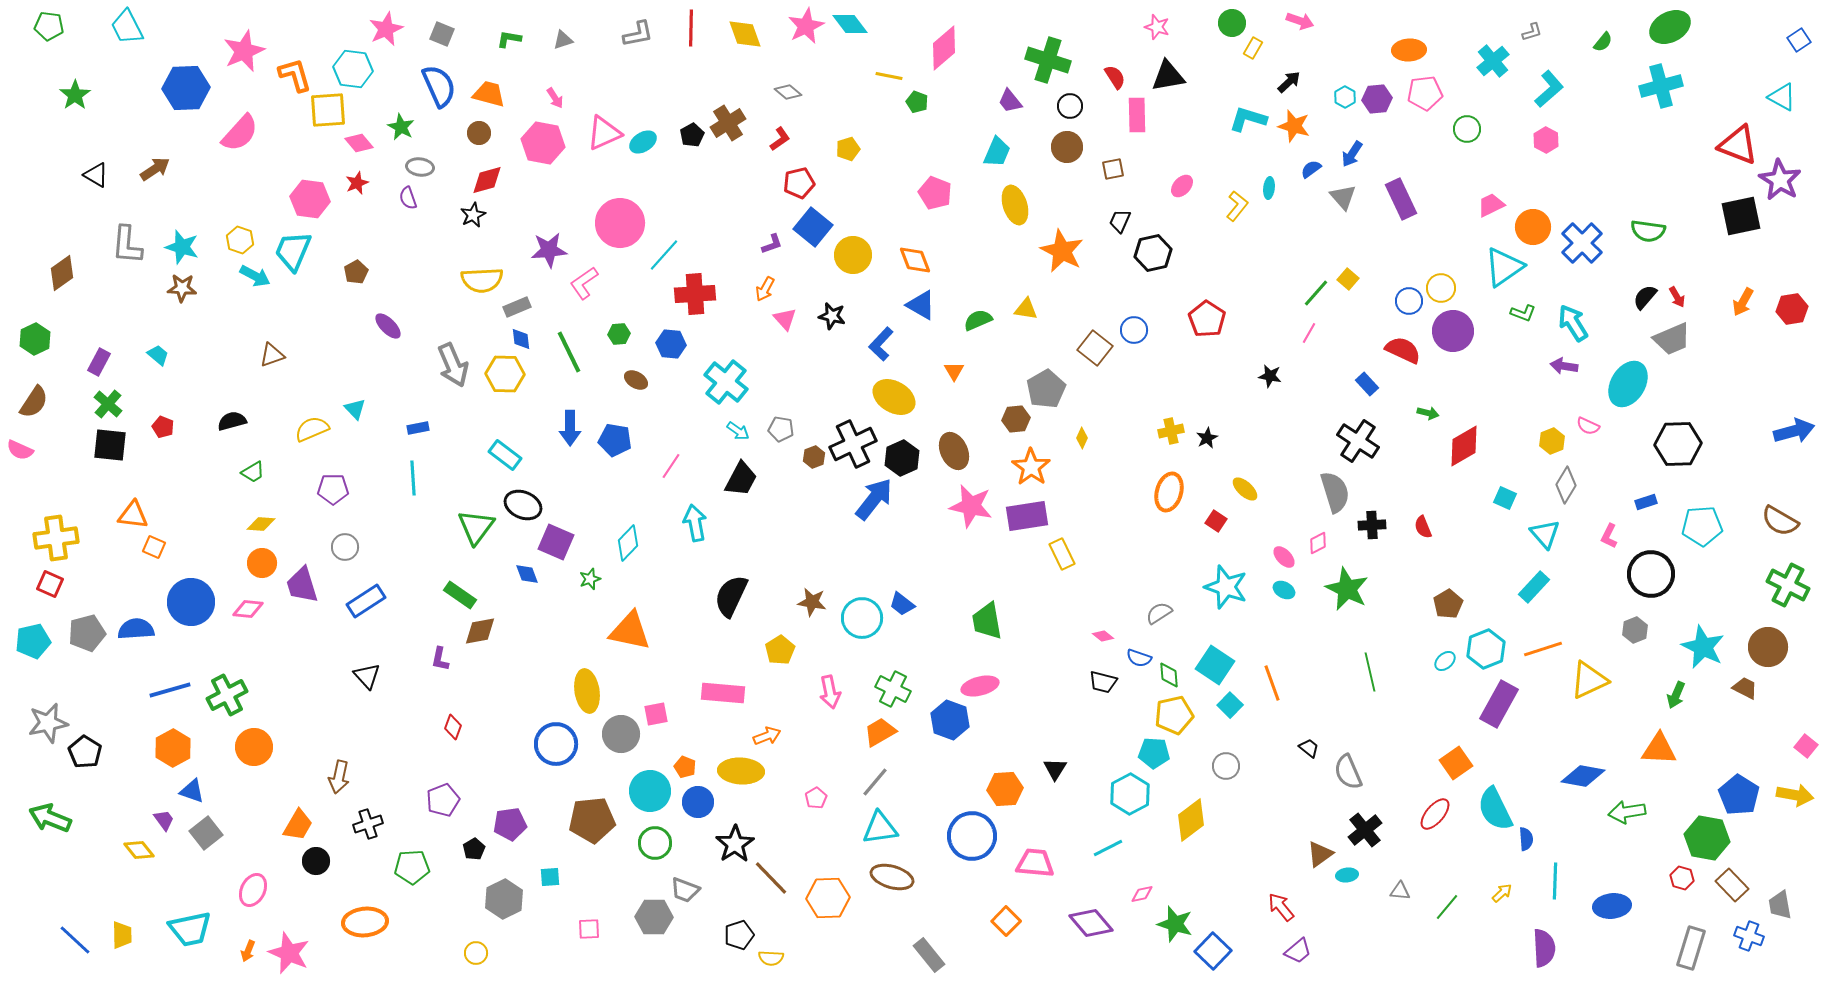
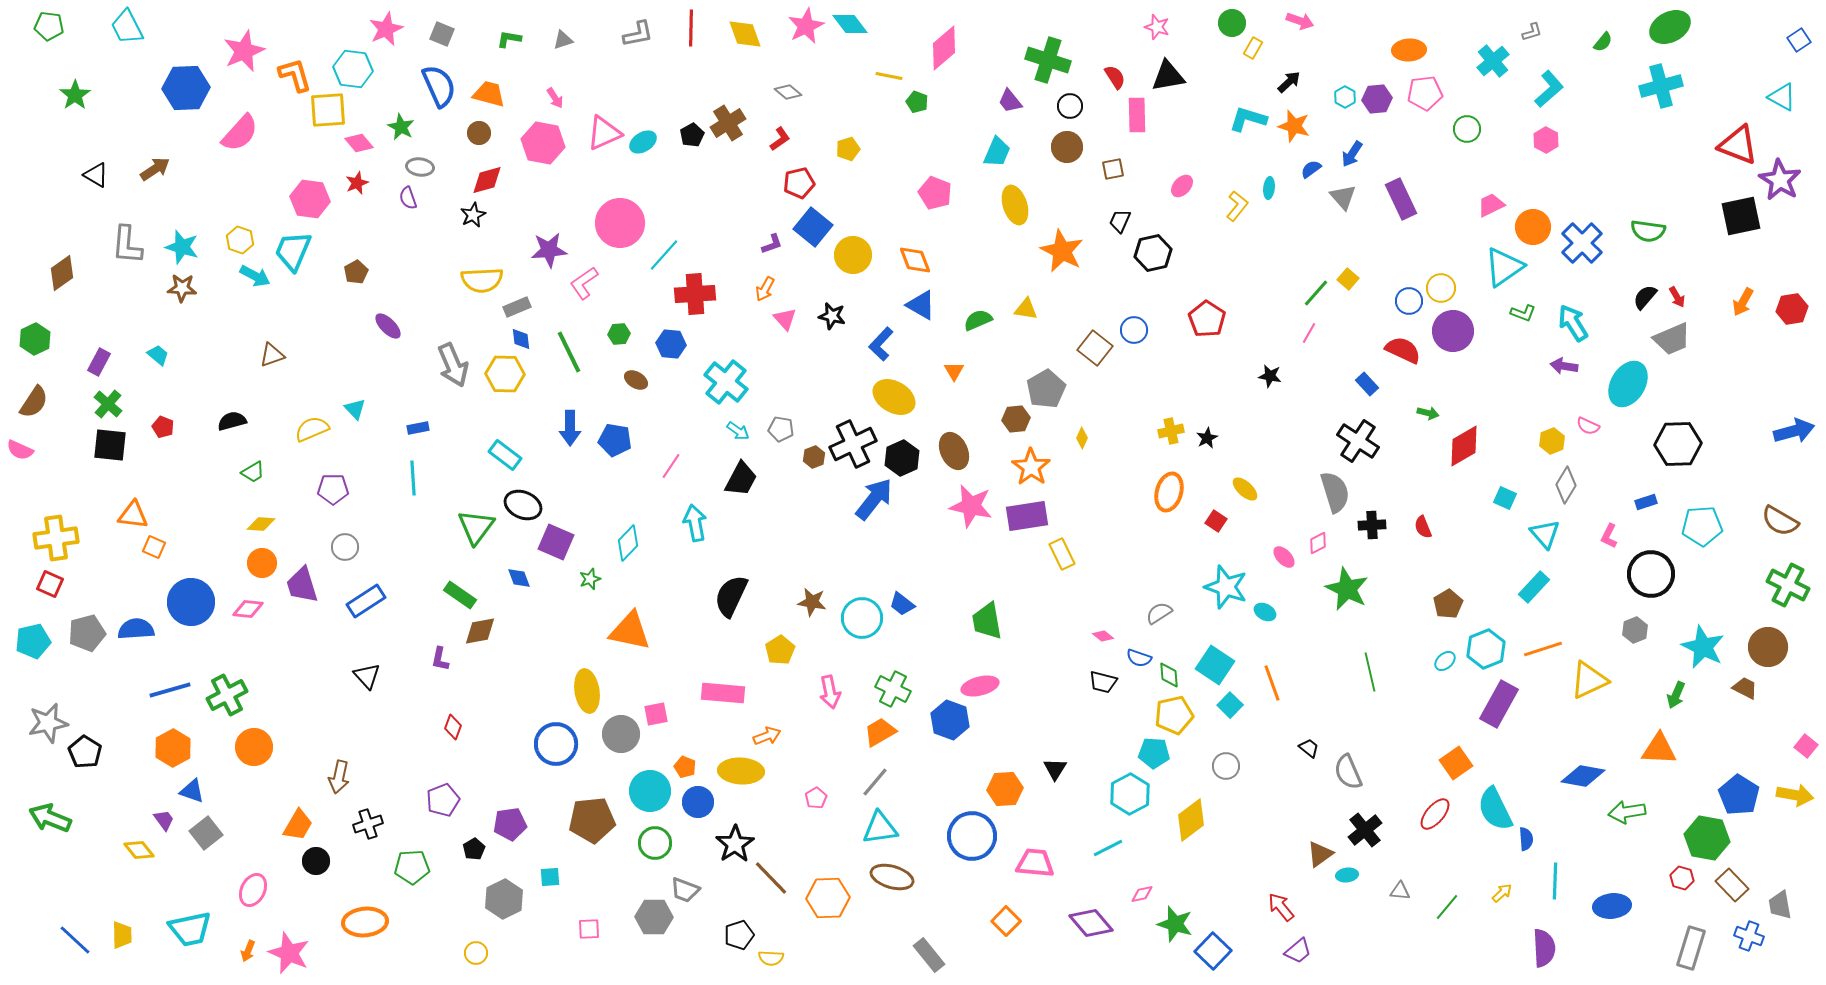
blue diamond at (527, 574): moved 8 px left, 4 px down
cyan ellipse at (1284, 590): moved 19 px left, 22 px down
